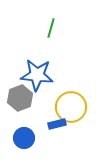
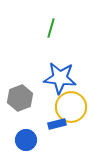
blue star: moved 23 px right, 3 px down
blue circle: moved 2 px right, 2 px down
